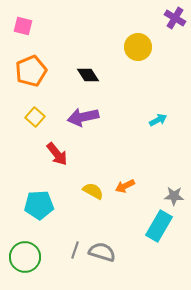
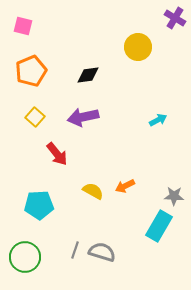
black diamond: rotated 65 degrees counterclockwise
